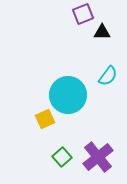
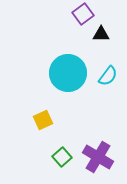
purple square: rotated 15 degrees counterclockwise
black triangle: moved 1 px left, 2 px down
cyan circle: moved 22 px up
yellow square: moved 2 px left, 1 px down
purple cross: rotated 20 degrees counterclockwise
